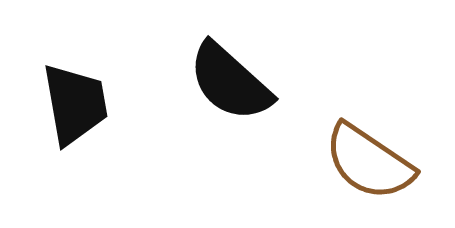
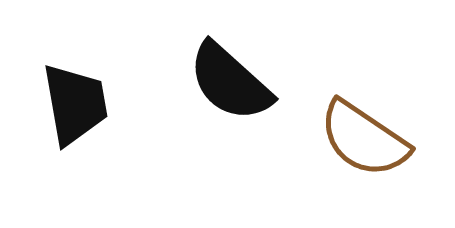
brown semicircle: moved 5 px left, 23 px up
